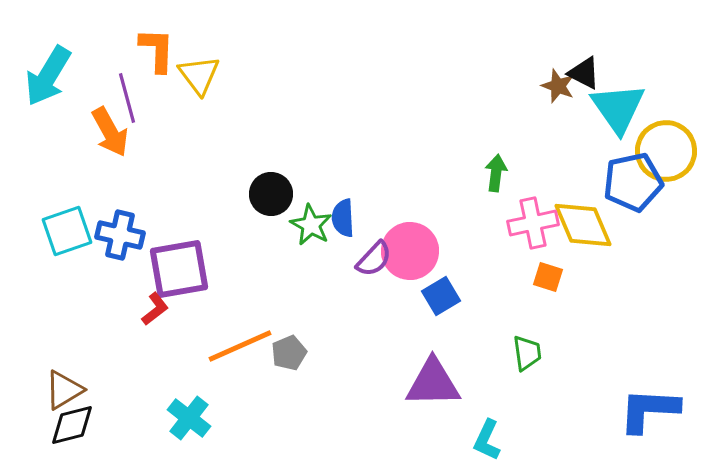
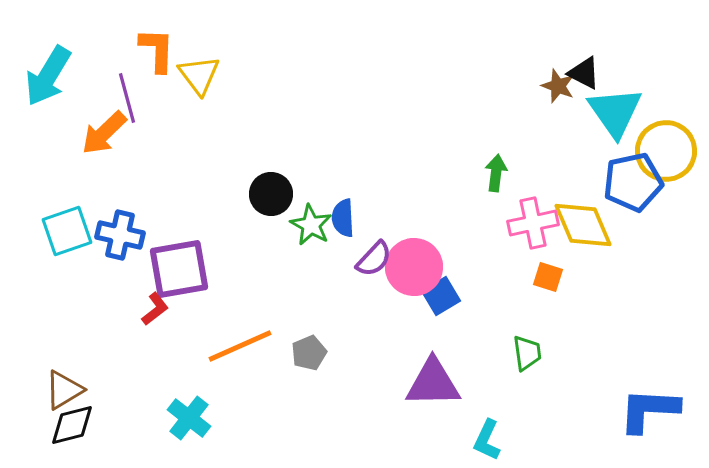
cyan triangle: moved 3 px left, 4 px down
orange arrow: moved 6 px left, 1 px down; rotated 75 degrees clockwise
pink circle: moved 4 px right, 16 px down
gray pentagon: moved 20 px right
